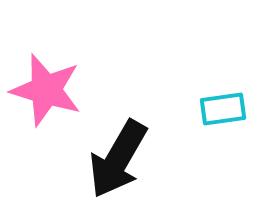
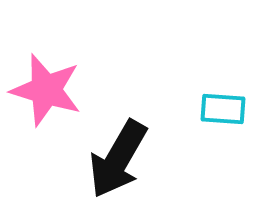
cyan rectangle: rotated 12 degrees clockwise
